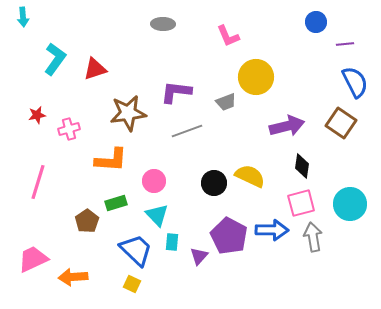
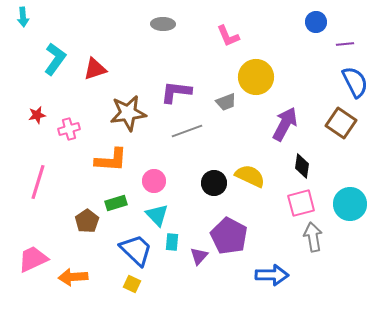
purple arrow: moved 2 px left, 2 px up; rotated 48 degrees counterclockwise
blue arrow: moved 45 px down
